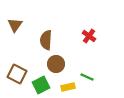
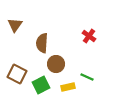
brown semicircle: moved 4 px left, 3 px down
